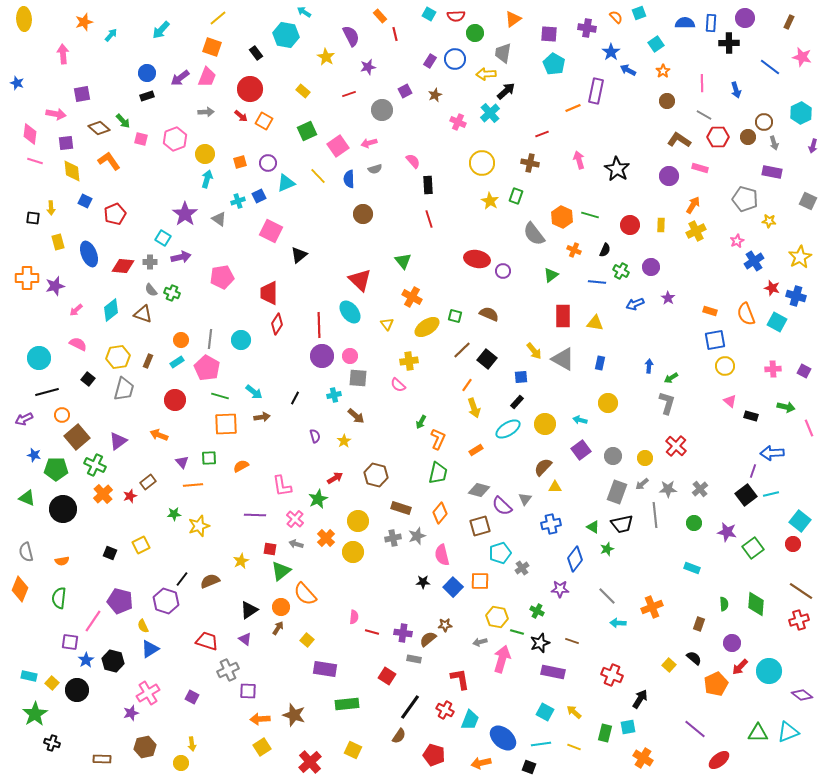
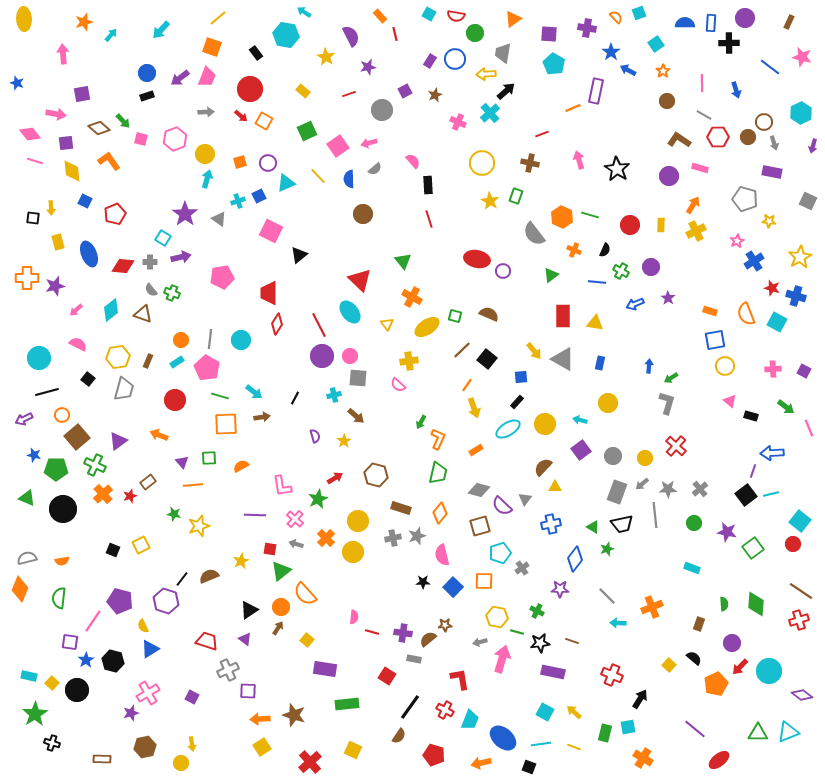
red semicircle at (456, 16): rotated 12 degrees clockwise
pink diamond at (30, 134): rotated 45 degrees counterclockwise
gray semicircle at (375, 169): rotated 24 degrees counterclockwise
red line at (319, 325): rotated 25 degrees counterclockwise
green arrow at (786, 407): rotated 24 degrees clockwise
green star at (174, 514): rotated 16 degrees clockwise
gray semicircle at (26, 552): moved 1 px right, 6 px down; rotated 90 degrees clockwise
black square at (110, 553): moved 3 px right, 3 px up
brown semicircle at (210, 581): moved 1 px left, 5 px up
orange square at (480, 581): moved 4 px right
black star at (540, 643): rotated 12 degrees clockwise
